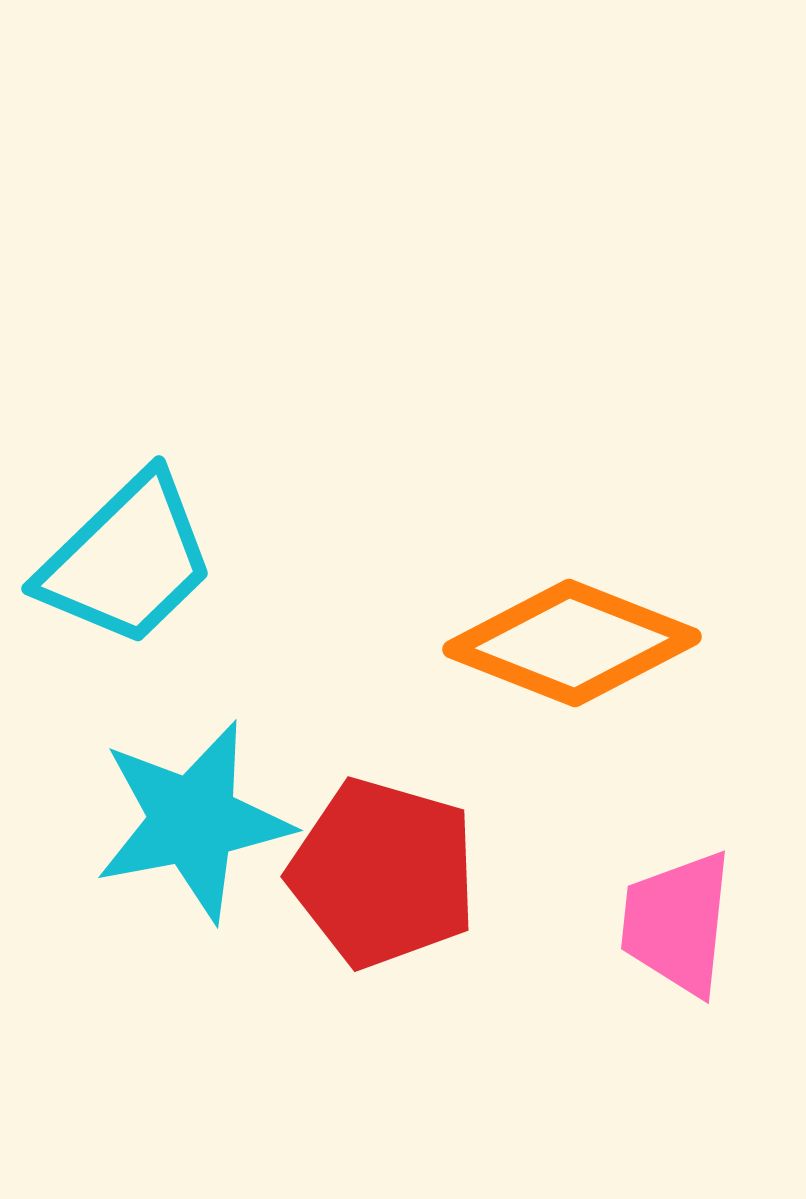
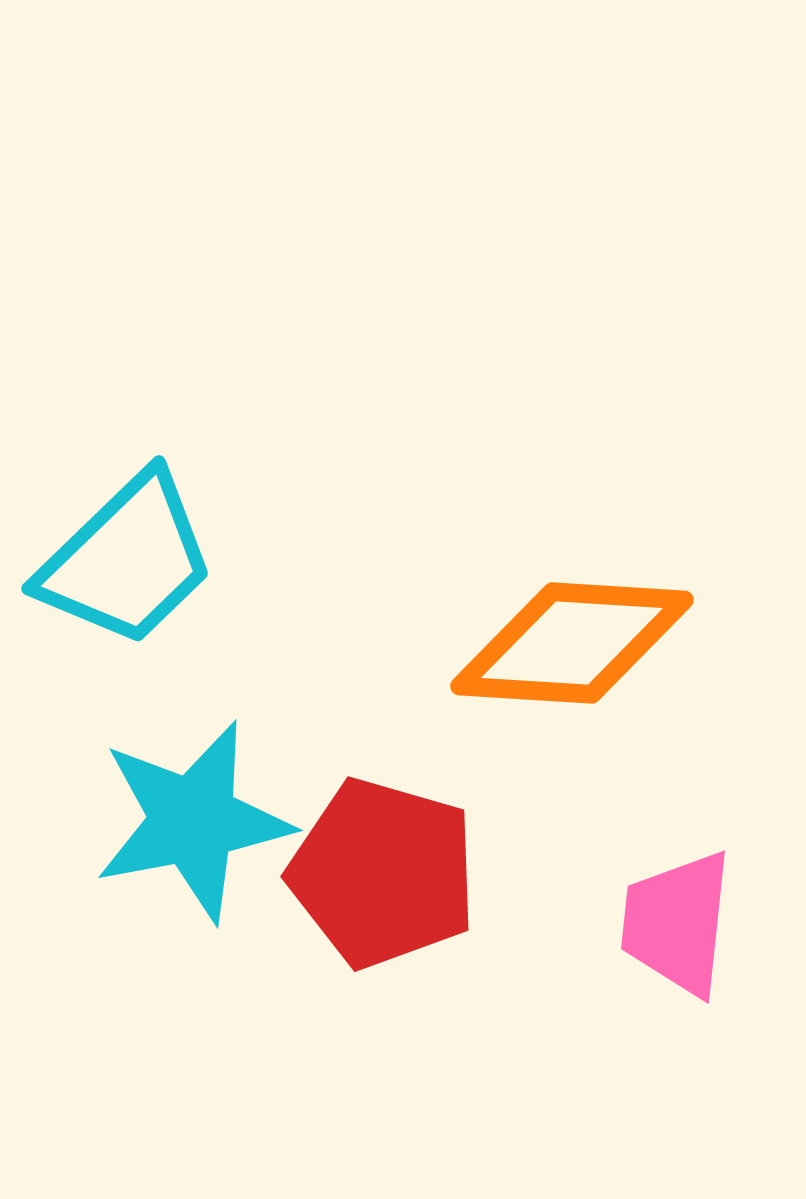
orange diamond: rotated 18 degrees counterclockwise
